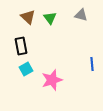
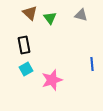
brown triangle: moved 2 px right, 4 px up
black rectangle: moved 3 px right, 1 px up
